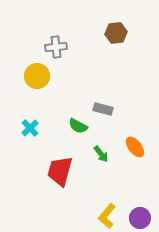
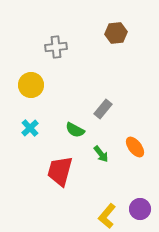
yellow circle: moved 6 px left, 9 px down
gray rectangle: rotated 66 degrees counterclockwise
green semicircle: moved 3 px left, 4 px down
purple circle: moved 9 px up
